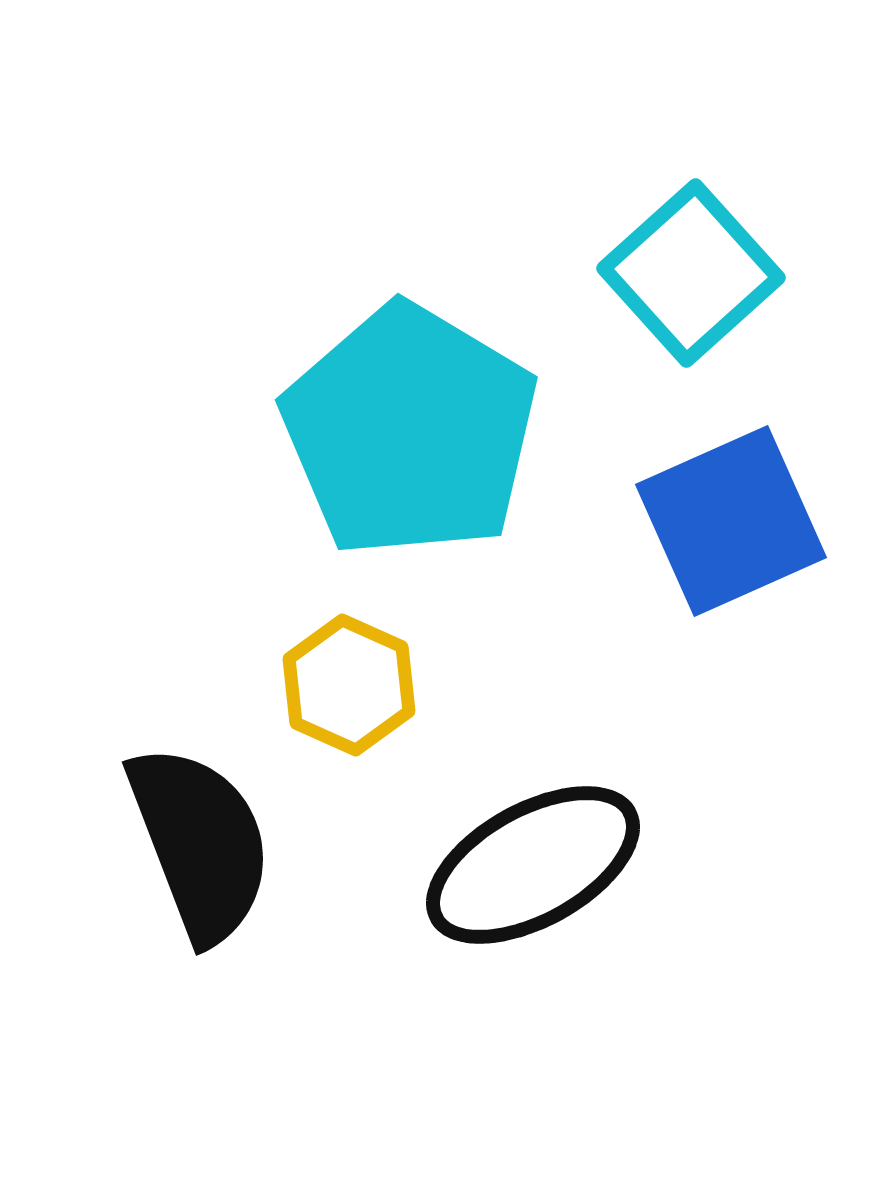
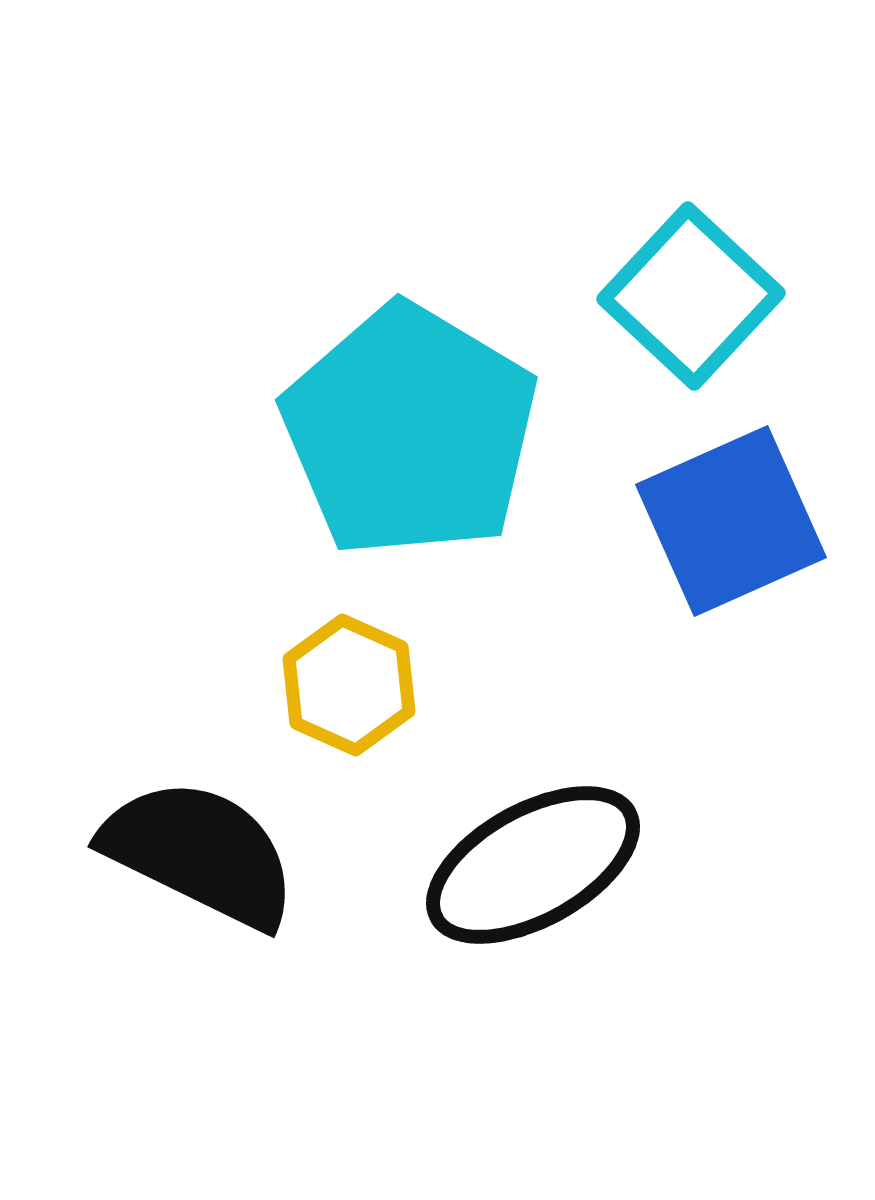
cyan square: moved 23 px down; rotated 5 degrees counterclockwise
black semicircle: moved 10 px down; rotated 43 degrees counterclockwise
